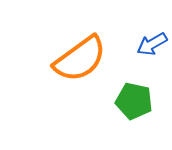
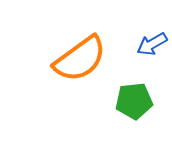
green pentagon: rotated 18 degrees counterclockwise
